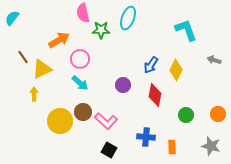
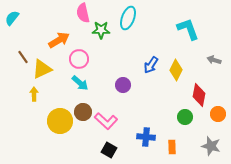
cyan L-shape: moved 2 px right, 1 px up
pink circle: moved 1 px left
red diamond: moved 44 px right
green circle: moved 1 px left, 2 px down
